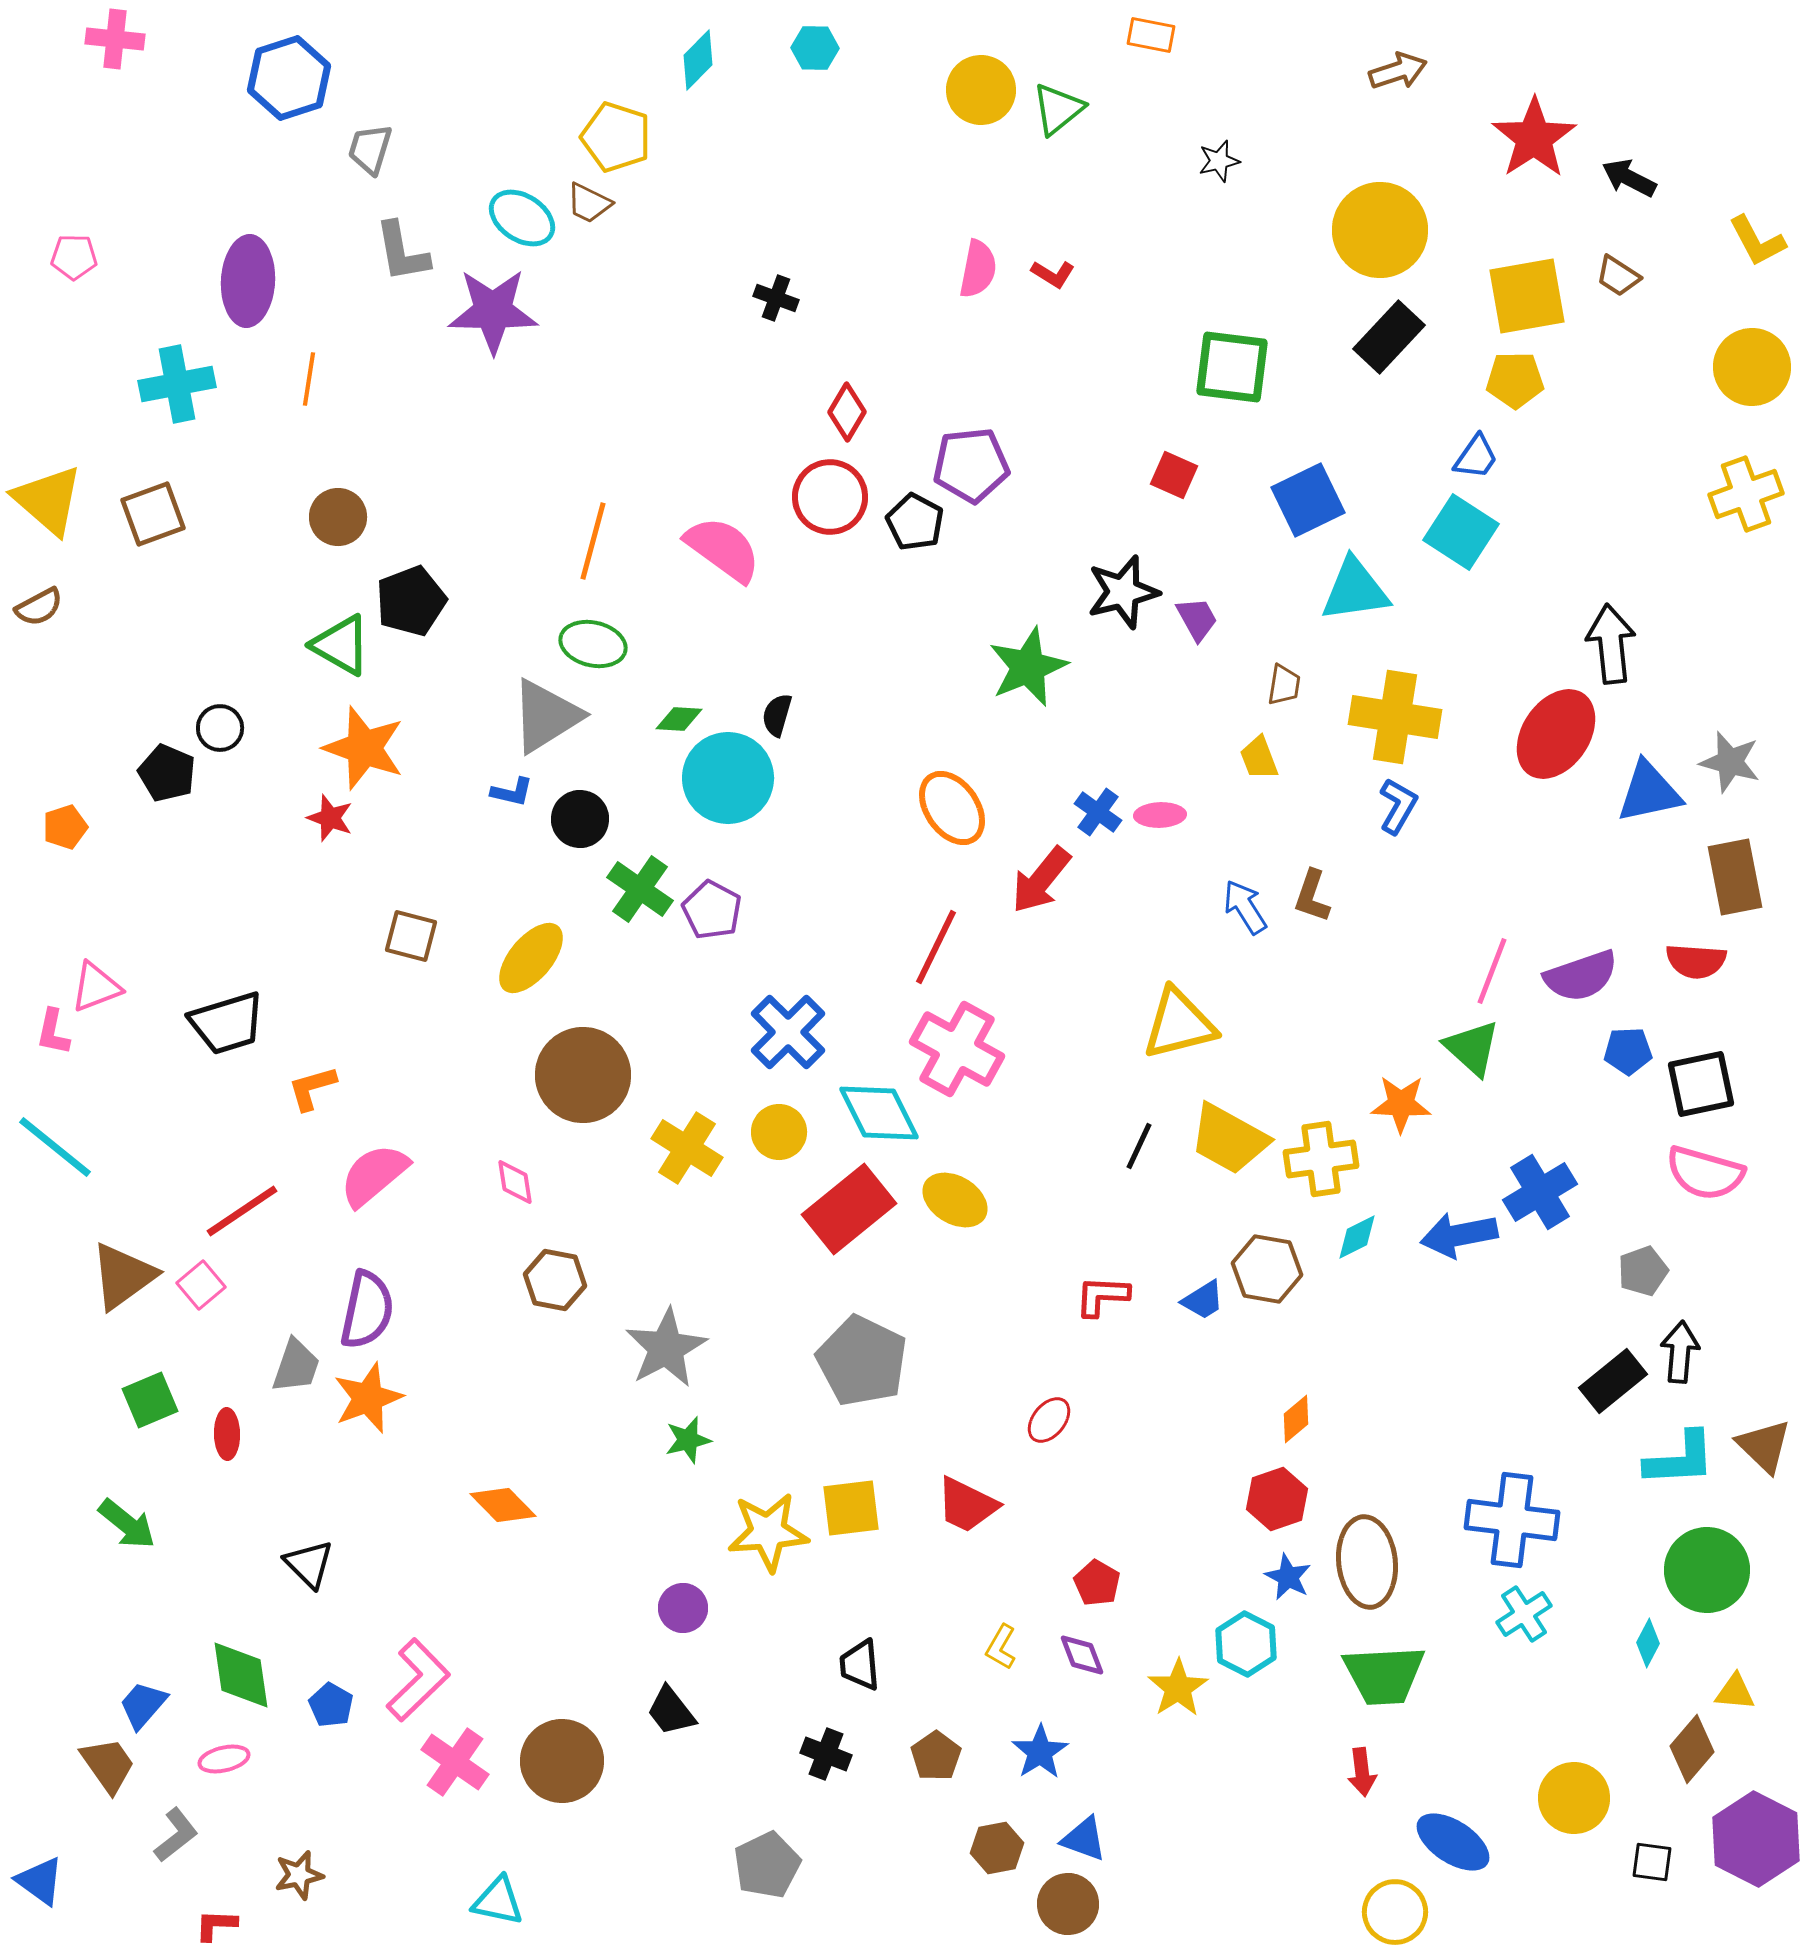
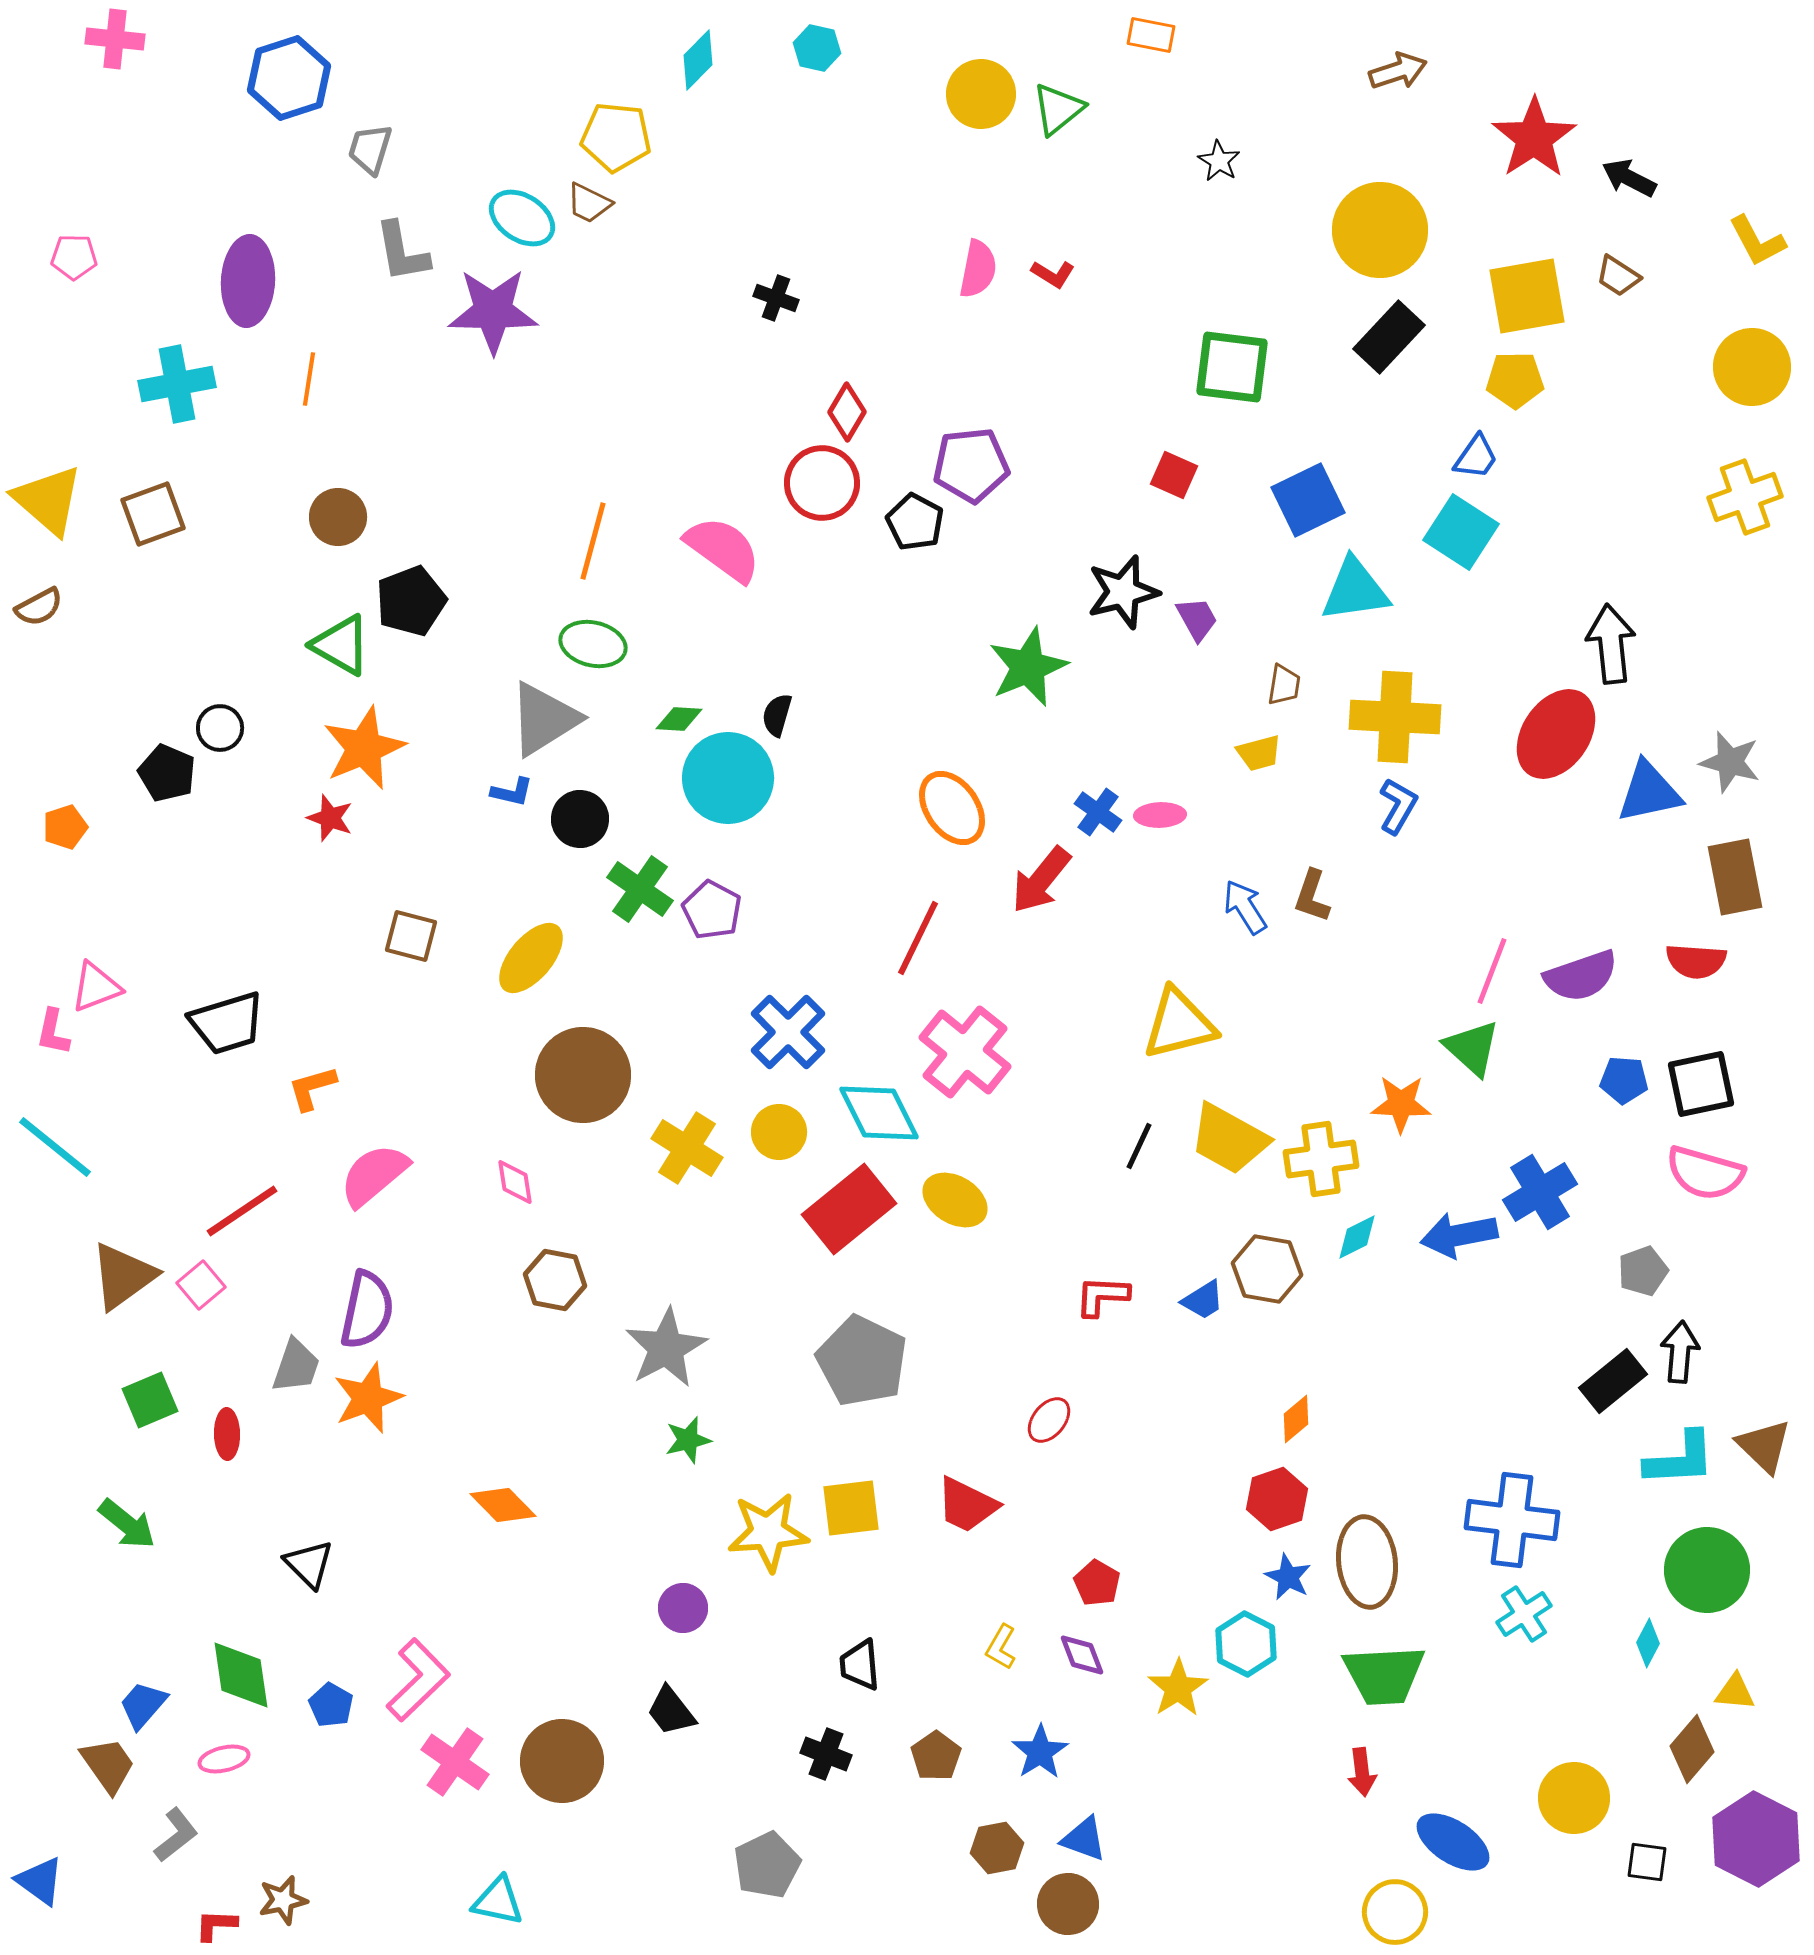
cyan hexagon at (815, 48): moved 2 px right; rotated 12 degrees clockwise
yellow circle at (981, 90): moved 4 px down
yellow pentagon at (616, 137): rotated 12 degrees counterclockwise
black star at (1219, 161): rotated 27 degrees counterclockwise
yellow cross at (1746, 494): moved 1 px left, 3 px down
red circle at (830, 497): moved 8 px left, 14 px up
gray triangle at (546, 716): moved 2 px left, 3 px down
yellow cross at (1395, 717): rotated 6 degrees counterclockwise
orange star at (364, 748): rotated 30 degrees clockwise
yellow trapezoid at (1259, 758): moved 5 px up; rotated 84 degrees counterclockwise
red line at (936, 947): moved 18 px left, 9 px up
pink cross at (957, 1049): moved 8 px right, 3 px down; rotated 10 degrees clockwise
blue pentagon at (1628, 1051): moved 4 px left, 29 px down; rotated 6 degrees clockwise
black square at (1652, 1862): moved 5 px left
brown star at (299, 1875): moved 16 px left, 25 px down
